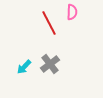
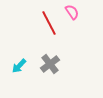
pink semicircle: rotated 35 degrees counterclockwise
cyan arrow: moved 5 px left, 1 px up
